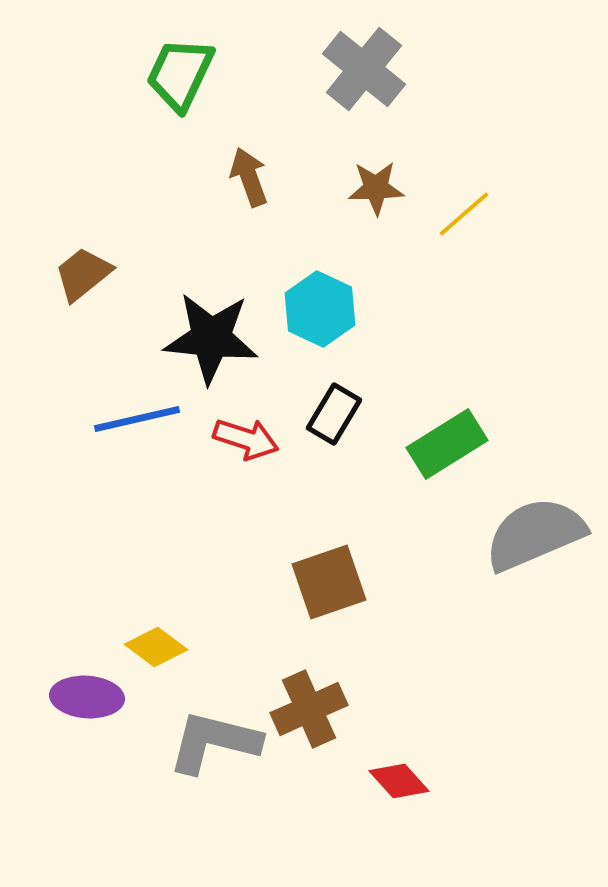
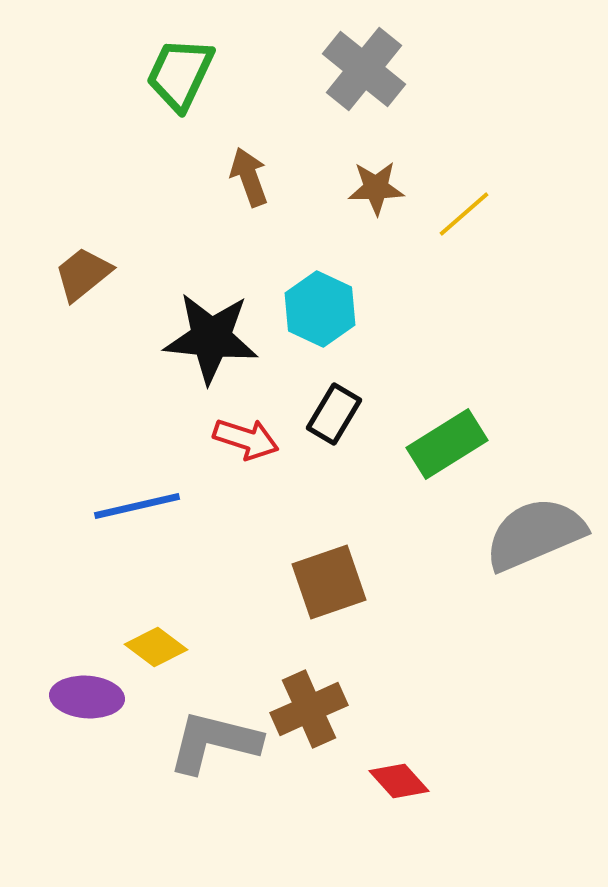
blue line: moved 87 px down
